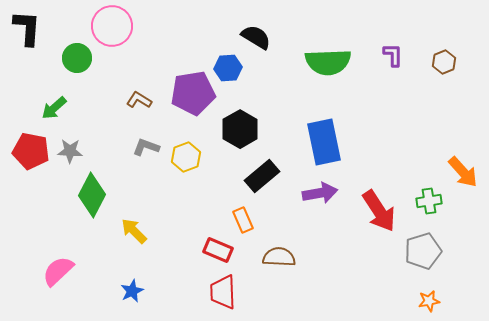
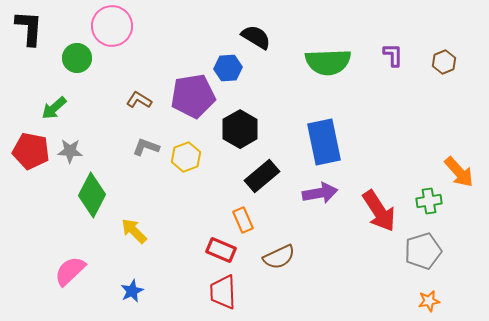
black L-shape: moved 2 px right
purple pentagon: moved 3 px down
orange arrow: moved 4 px left
red rectangle: moved 3 px right
brown semicircle: rotated 152 degrees clockwise
pink semicircle: moved 12 px right
